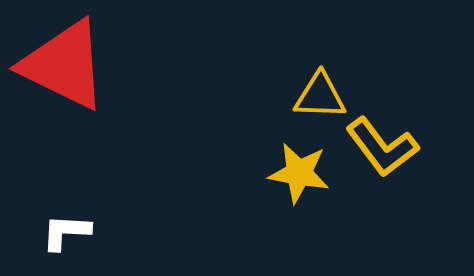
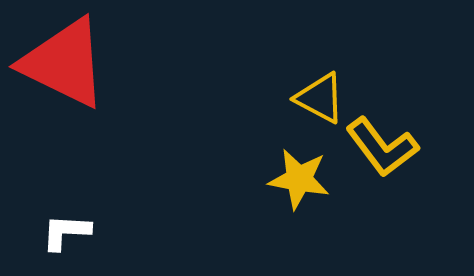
red triangle: moved 2 px up
yellow triangle: moved 2 px down; rotated 26 degrees clockwise
yellow star: moved 6 px down
